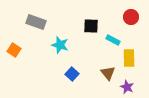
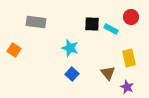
gray rectangle: rotated 12 degrees counterclockwise
black square: moved 1 px right, 2 px up
cyan rectangle: moved 2 px left, 11 px up
cyan star: moved 10 px right, 3 px down
yellow rectangle: rotated 12 degrees counterclockwise
